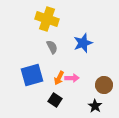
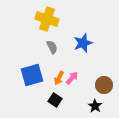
pink arrow: rotated 48 degrees counterclockwise
